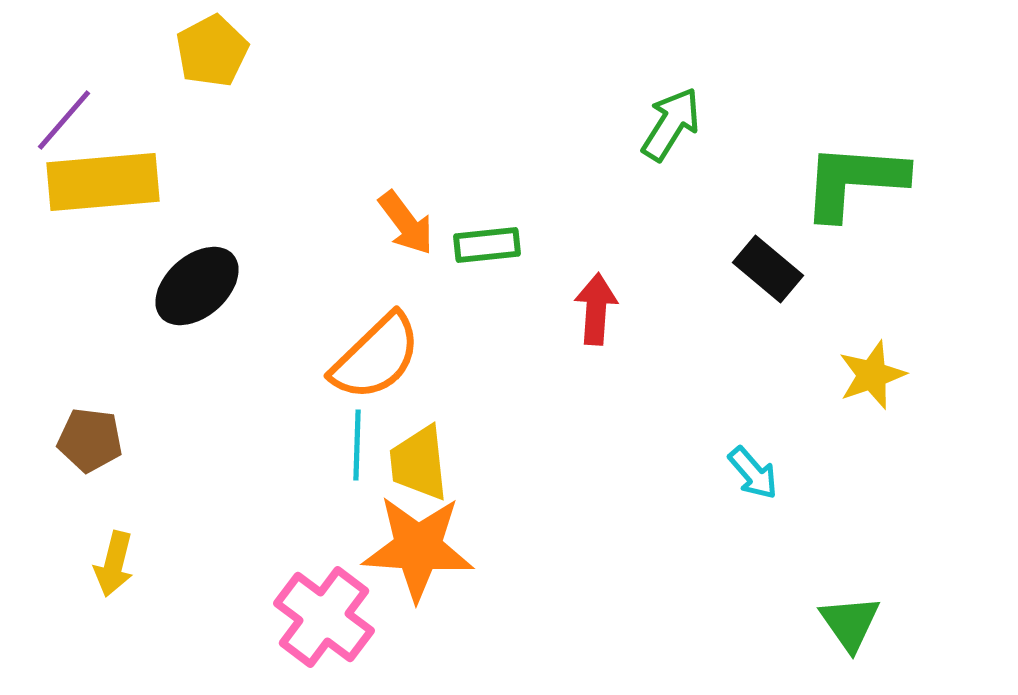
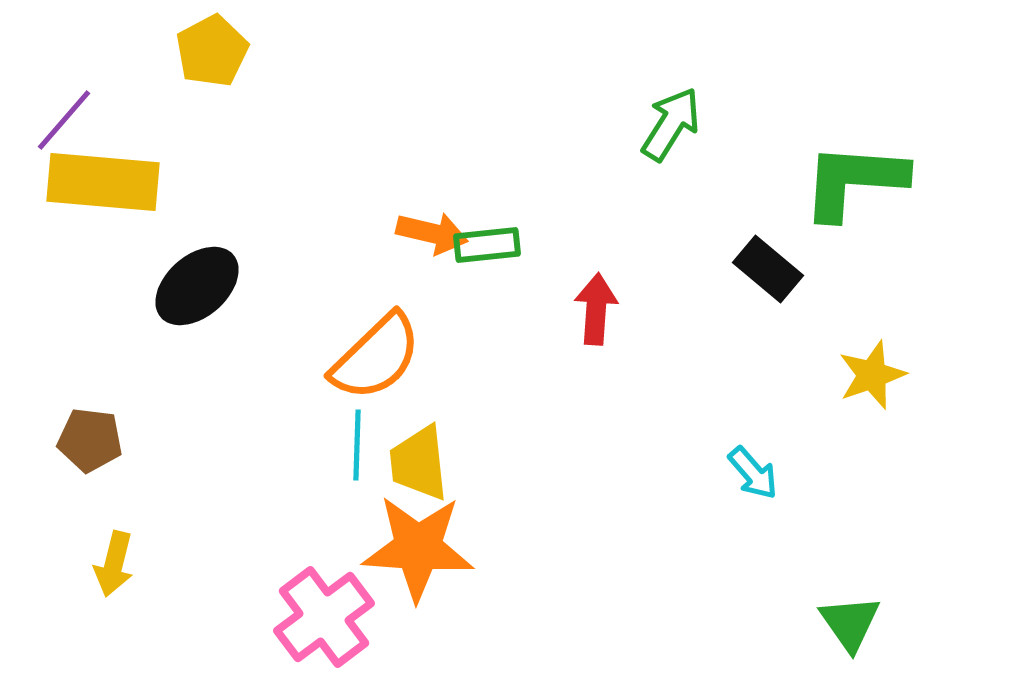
yellow rectangle: rotated 10 degrees clockwise
orange arrow: moved 26 px right, 10 px down; rotated 40 degrees counterclockwise
pink cross: rotated 16 degrees clockwise
